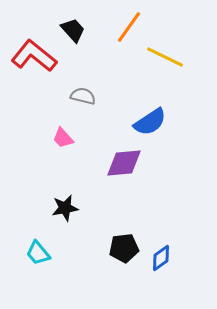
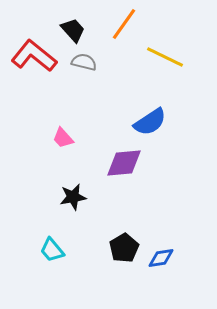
orange line: moved 5 px left, 3 px up
gray semicircle: moved 1 px right, 34 px up
black star: moved 8 px right, 11 px up
black pentagon: rotated 24 degrees counterclockwise
cyan trapezoid: moved 14 px right, 3 px up
blue diamond: rotated 28 degrees clockwise
